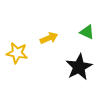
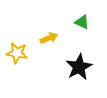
green triangle: moved 5 px left, 10 px up
